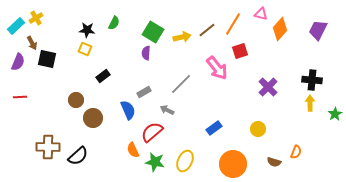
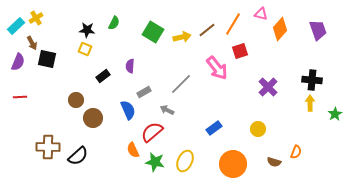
purple trapezoid at (318, 30): rotated 135 degrees clockwise
purple semicircle at (146, 53): moved 16 px left, 13 px down
